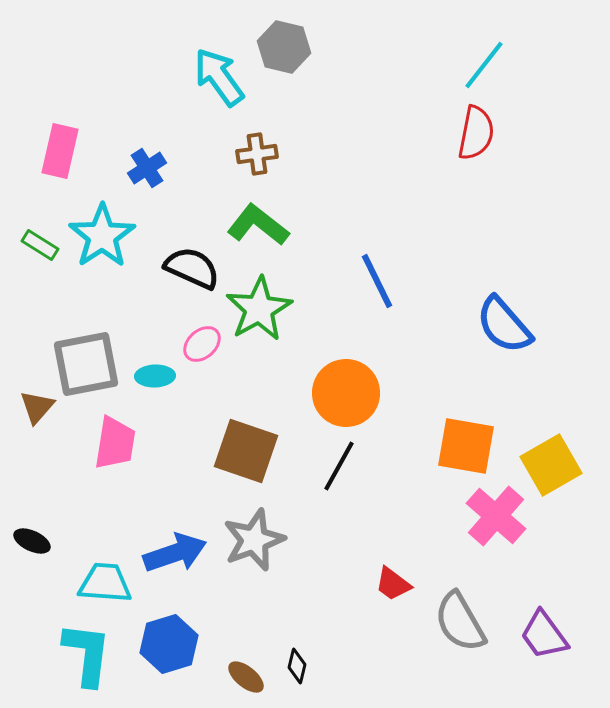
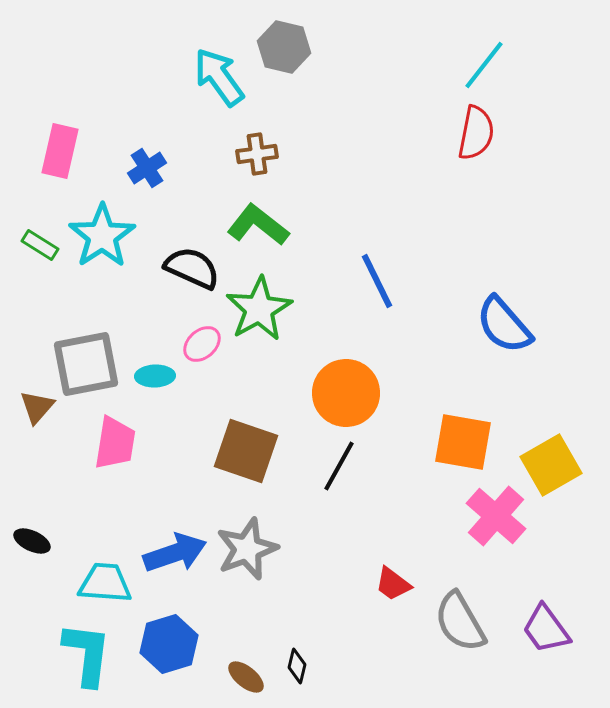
orange square: moved 3 px left, 4 px up
gray star: moved 7 px left, 9 px down
purple trapezoid: moved 2 px right, 6 px up
